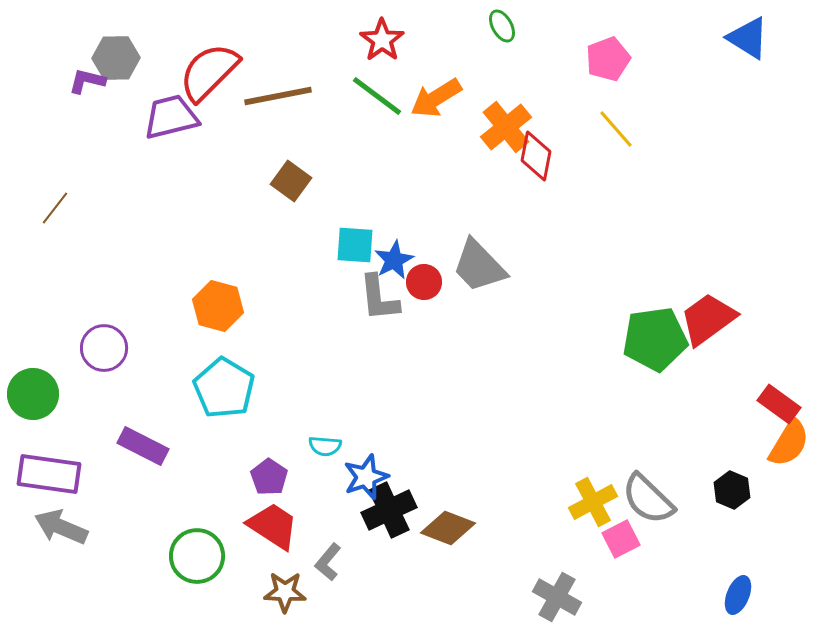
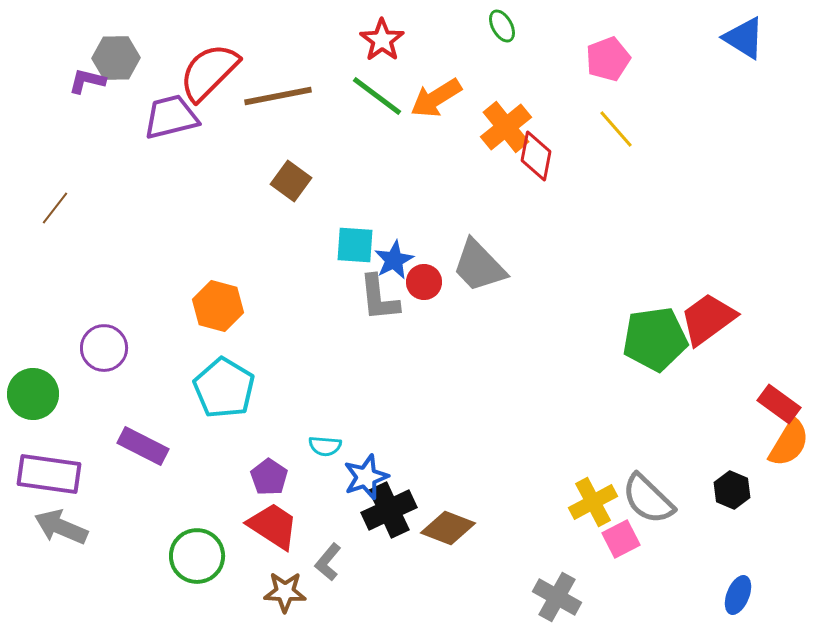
blue triangle at (748, 38): moved 4 px left
